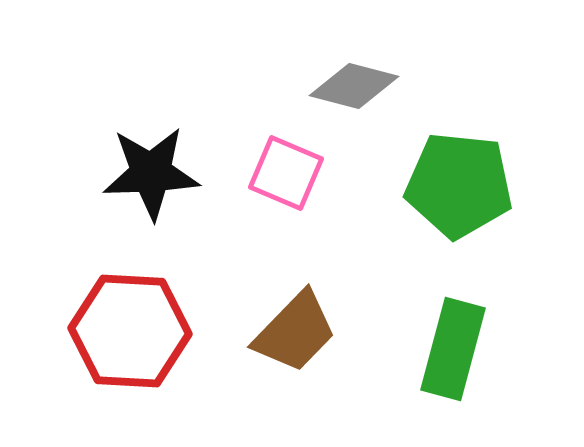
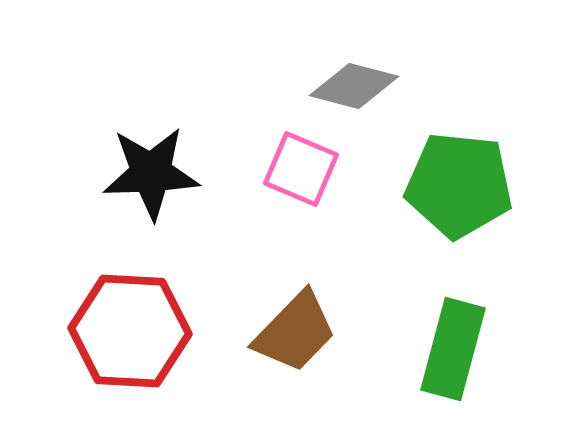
pink square: moved 15 px right, 4 px up
